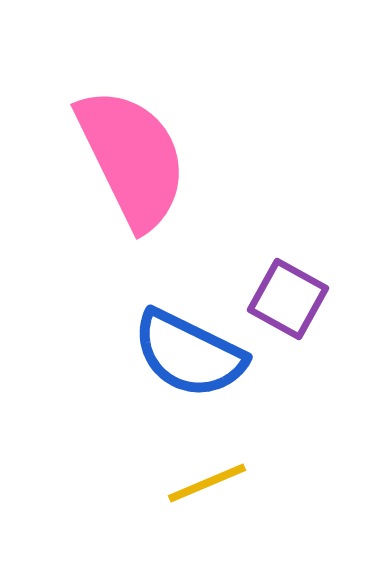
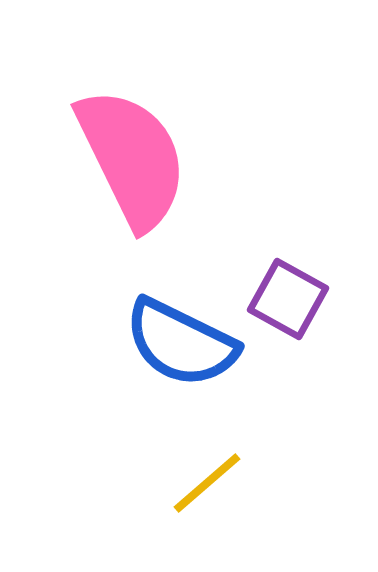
blue semicircle: moved 8 px left, 11 px up
yellow line: rotated 18 degrees counterclockwise
